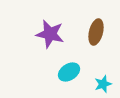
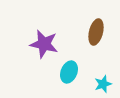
purple star: moved 6 px left, 10 px down
cyan ellipse: rotated 35 degrees counterclockwise
